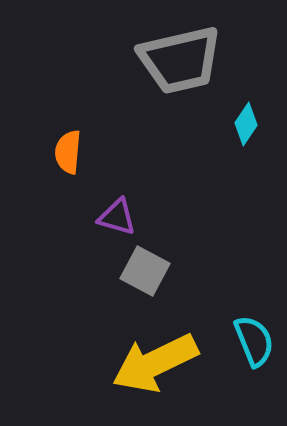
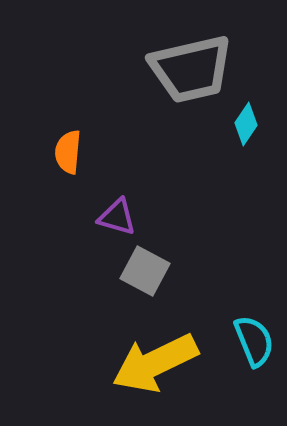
gray trapezoid: moved 11 px right, 9 px down
